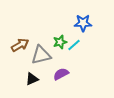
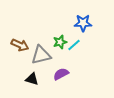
brown arrow: rotated 54 degrees clockwise
black triangle: rotated 40 degrees clockwise
